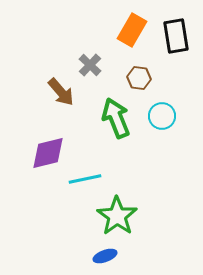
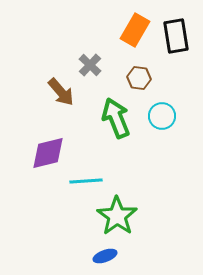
orange rectangle: moved 3 px right
cyan line: moved 1 px right, 2 px down; rotated 8 degrees clockwise
